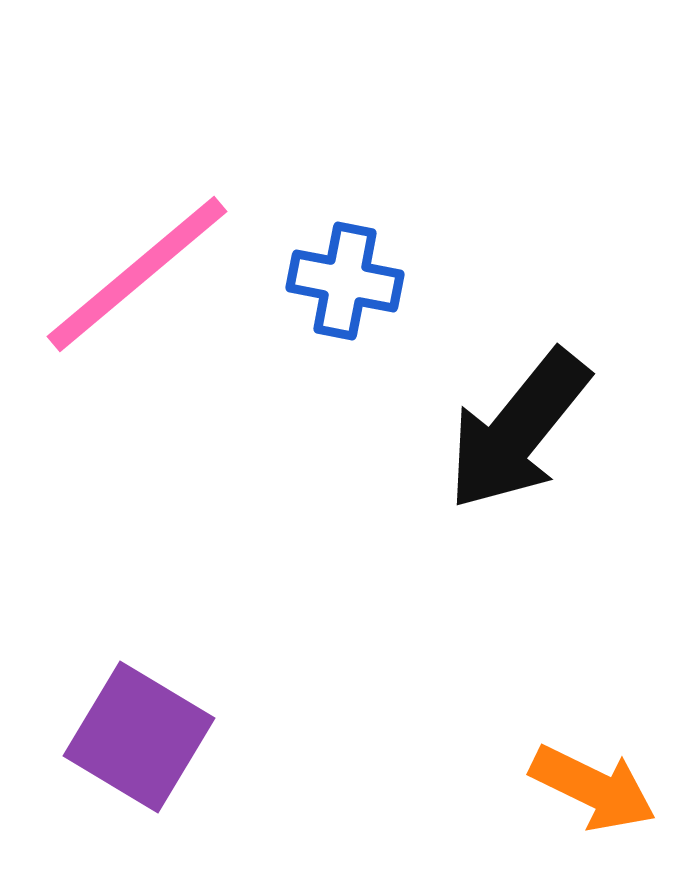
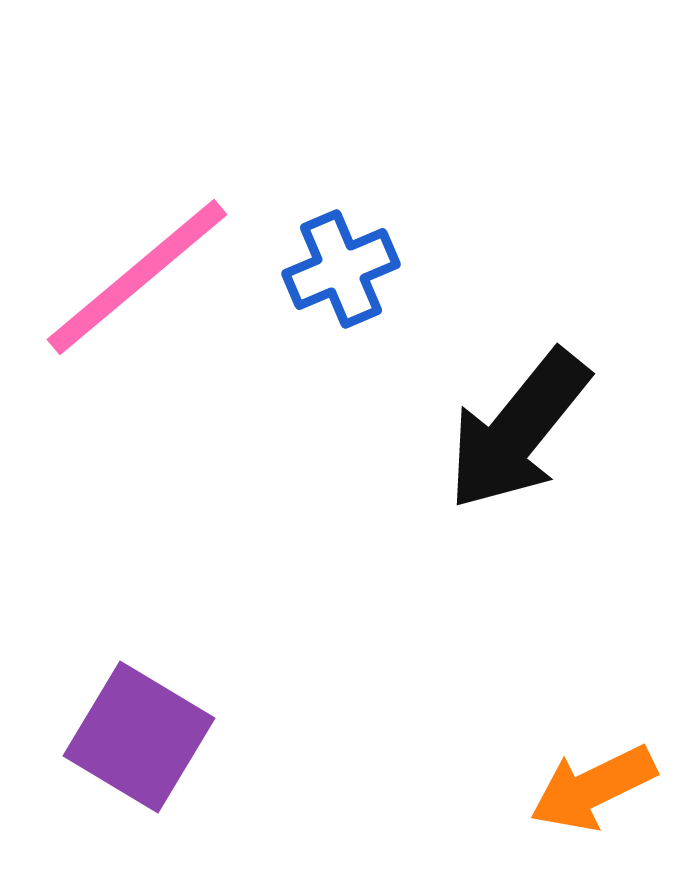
pink line: moved 3 px down
blue cross: moved 4 px left, 12 px up; rotated 34 degrees counterclockwise
orange arrow: rotated 128 degrees clockwise
